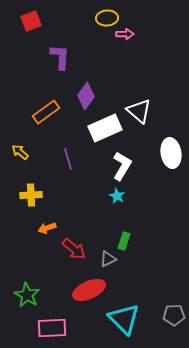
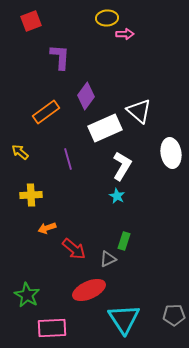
cyan triangle: rotated 12 degrees clockwise
